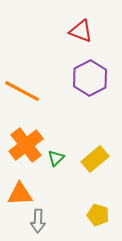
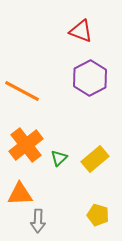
green triangle: moved 3 px right
